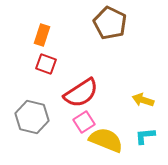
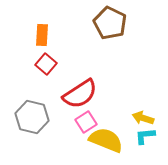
orange rectangle: rotated 15 degrees counterclockwise
red square: rotated 20 degrees clockwise
red semicircle: moved 1 px left, 1 px down
yellow arrow: moved 18 px down
pink square: moved 2 px right
